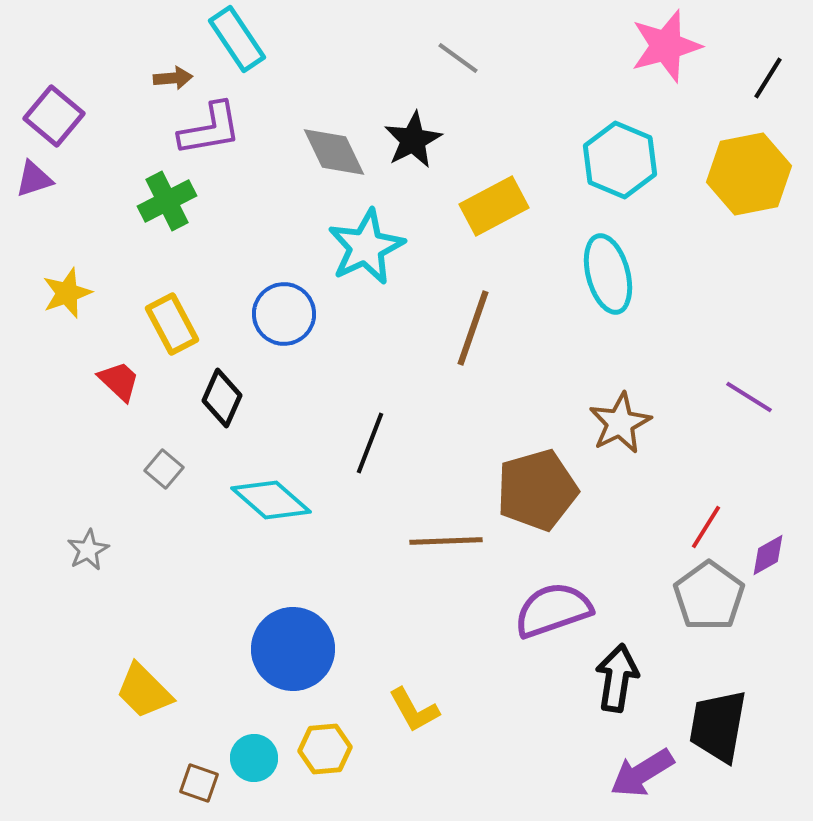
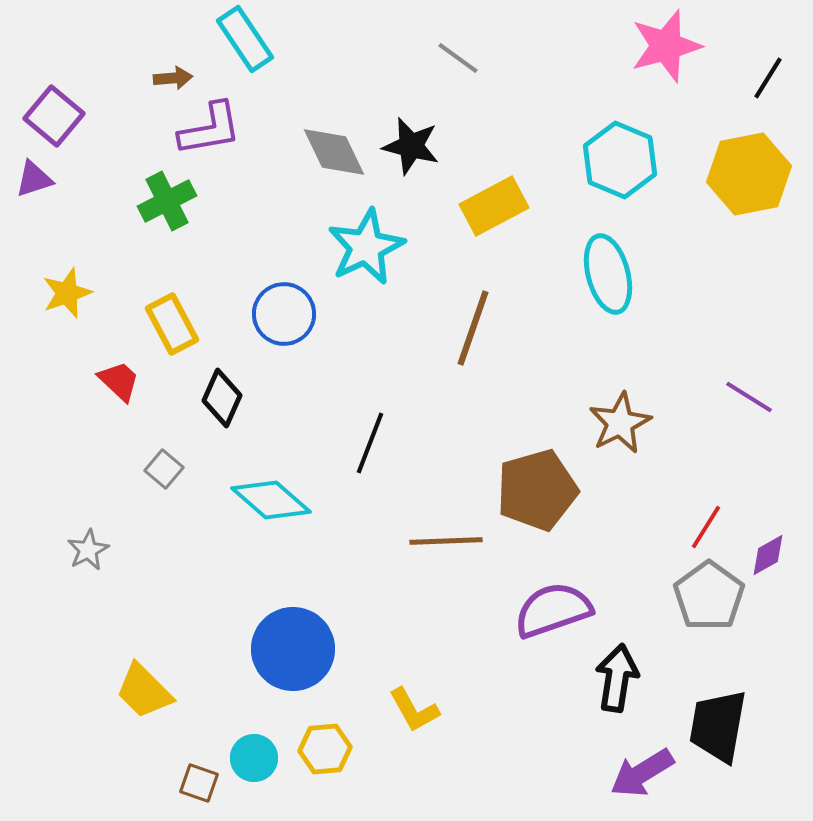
cyan rectangle at (237, 39): moved 8 px right
black star at (413, 140): moved 2 px left, 6 px down; rotated 30 degrees counterclockwise
